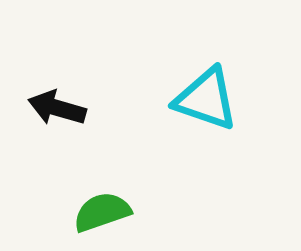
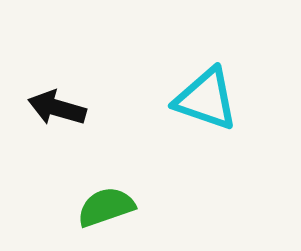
green semicircle: moved 4 px right, 5 px up
